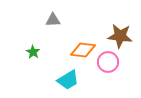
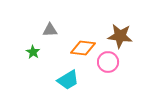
gray triangle: moved 3 px left, 10 px down
orange diamond: moved 2 px up
